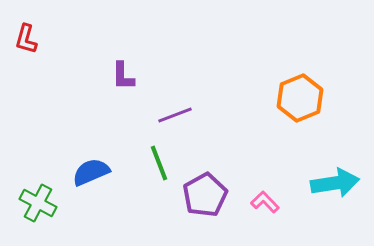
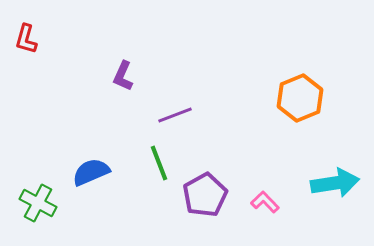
purple L-shape: rotated 24 degrees clockwise
